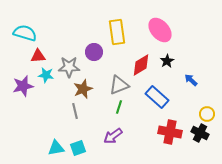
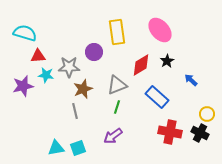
gray triangle: moved 2 px left
green line: moved 2 px left
